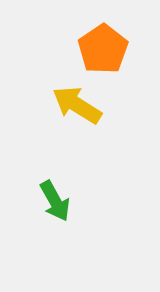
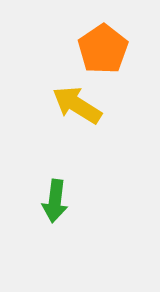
green arrow: rotated 36 degrees clockwise
